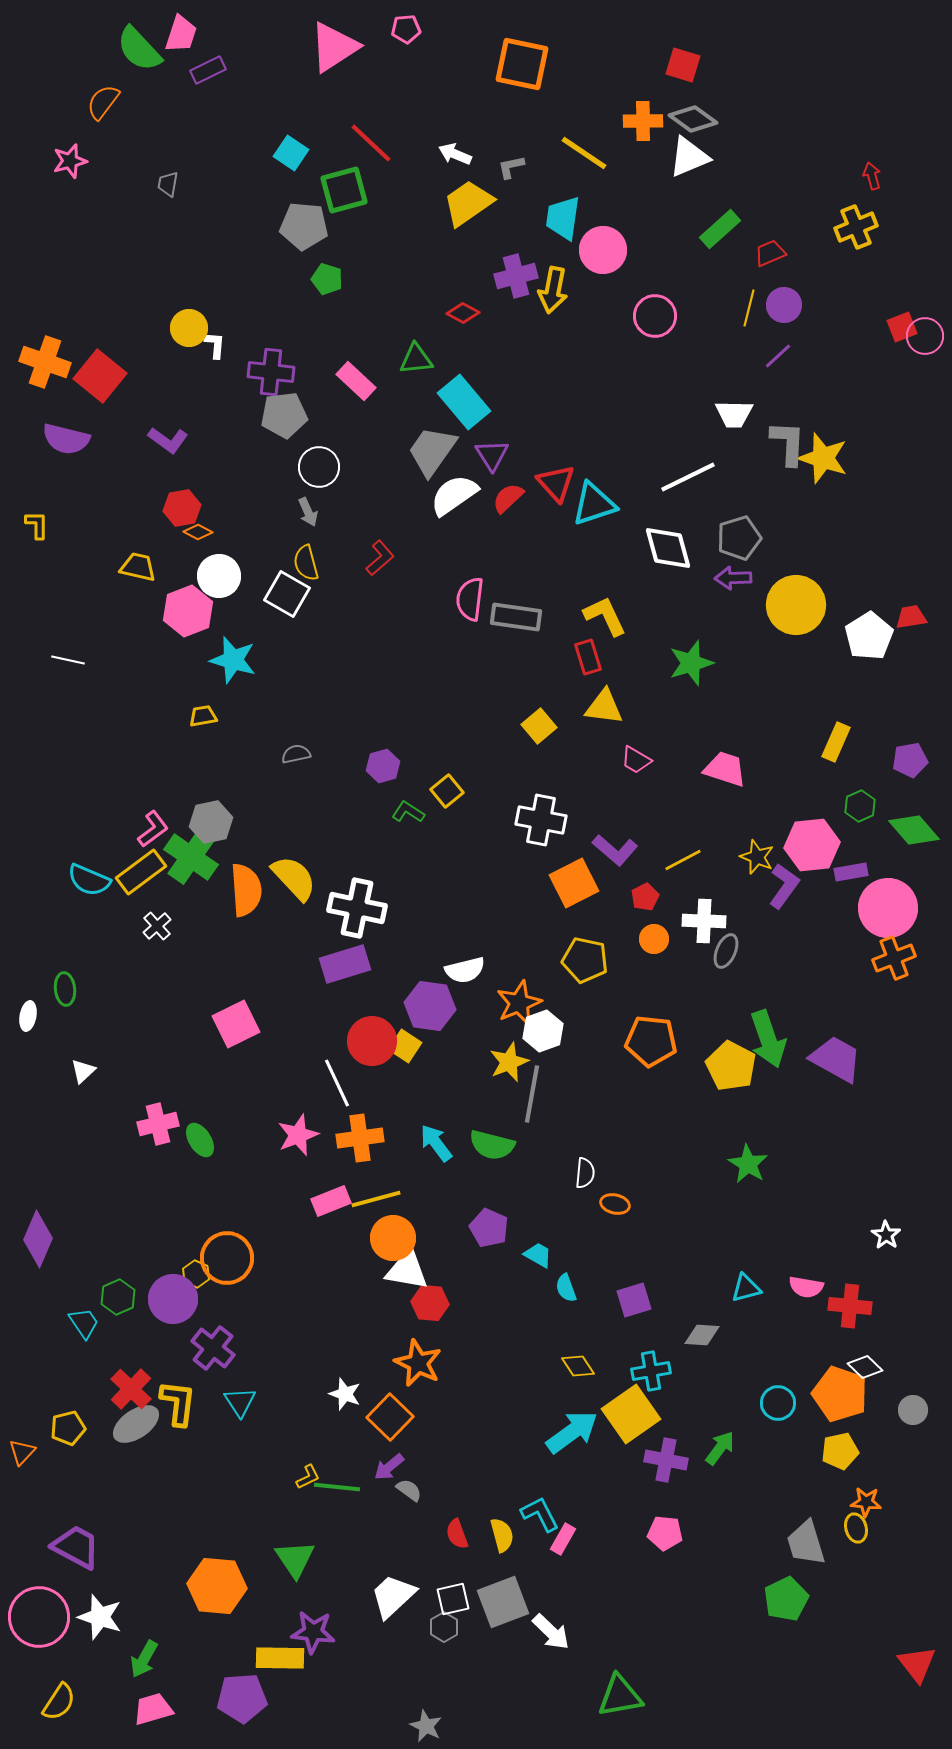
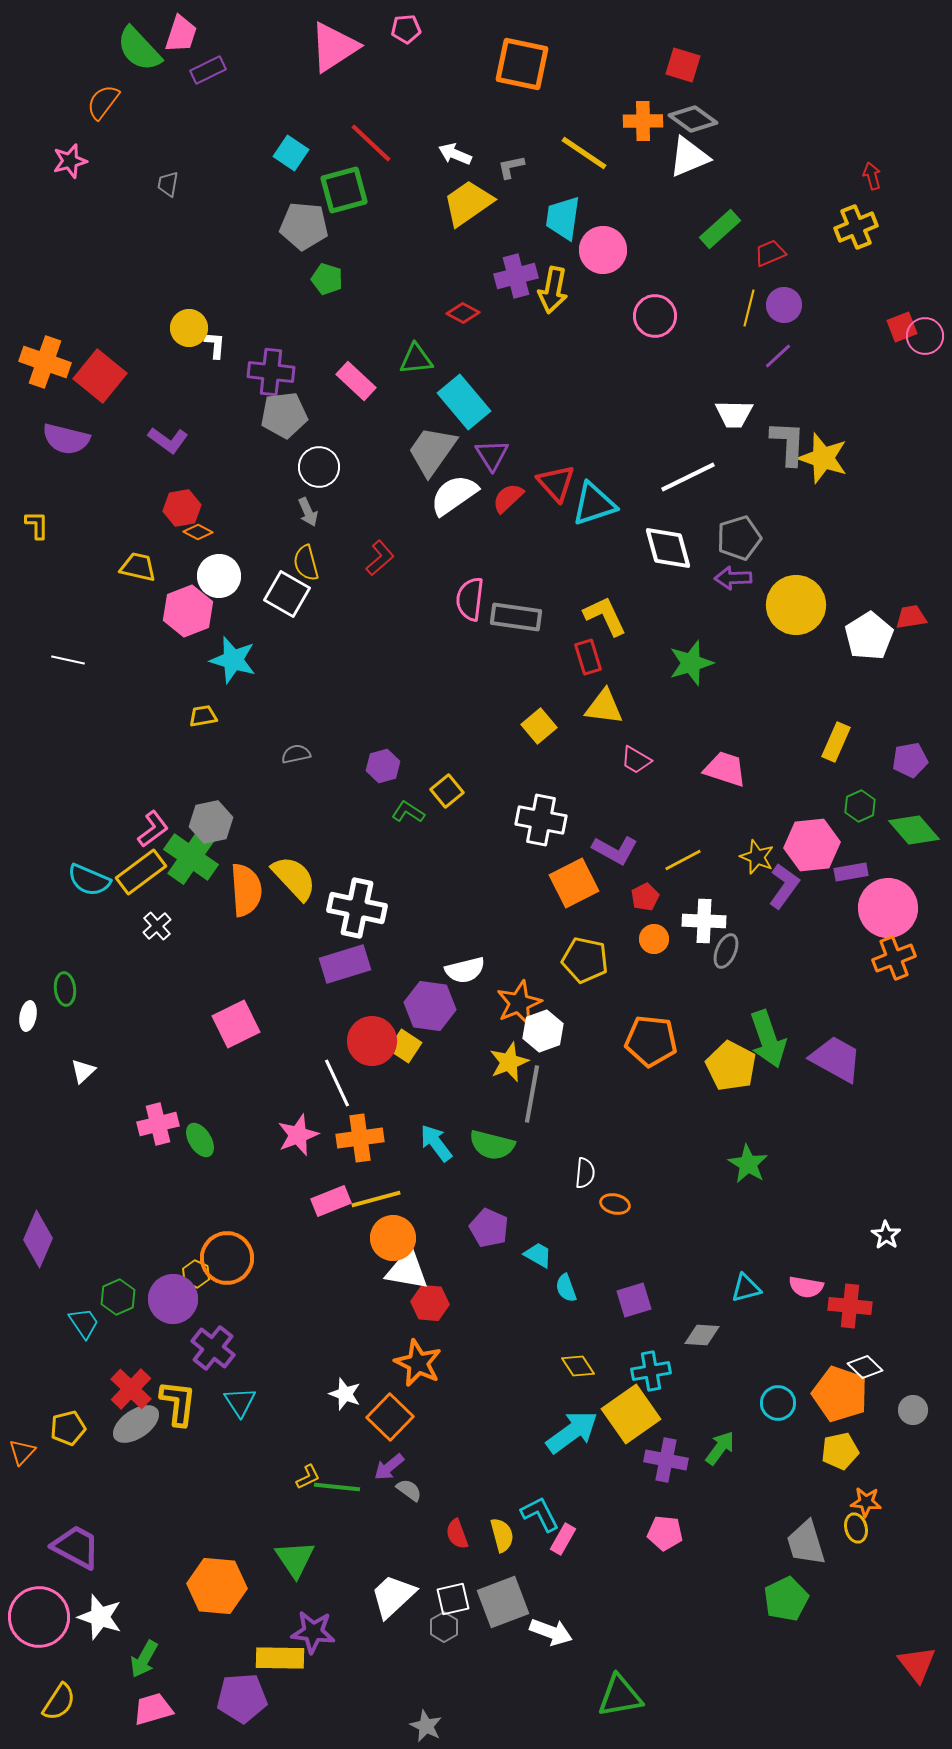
purple L-shape at (615, 850): rotated 12 degrees counterclockwise
white arrow at (551, 1632): rotated 24 degrees counterclockwise
